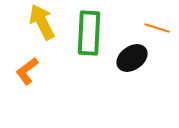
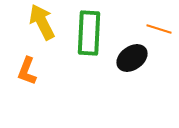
orange line: moved 2 px right, 1 px down
orange L-shape: rotated 32 degrees counterclockwise
